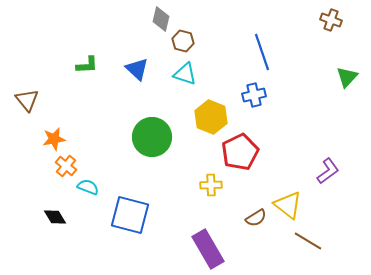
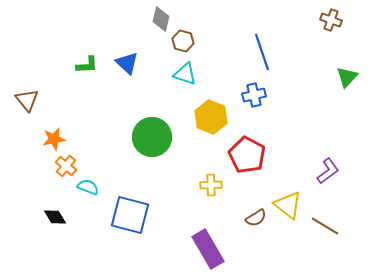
blue triangle: moved 10 px left, 6 px up
red pentagon: moved 7 px right, 3 px down; rotated 18 degrees counterclockwise
brown line: moved 17 px right, 15 px up
